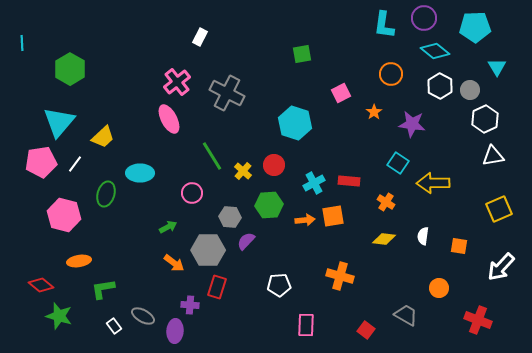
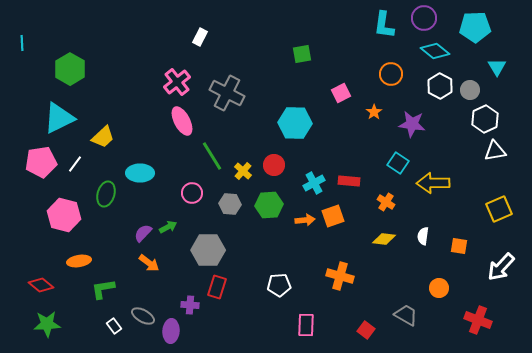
pink ellipse at (169, 119): moved 13 px right, 2 px down
cyan triangle at (59, 122): moved 4 px up; rotated 24 degrees clockwise
cyan hexagon at (295, 123): rotated 16 degrees counterclockwise
white triangle at (493, 156): moved 2 px right, 5 px up
orange square at (333, 216): rotated 10 degrees counterclockwise
gray hexagon at (230, 217): moved 13 px up
purple semicircle at (246, 241): moved 103 px left, 8 px up
orange arrow at (174, 263): moved 25 px left
green star at (59, 316): moved 12 px left, 8 px down; rotated 20 degrees counterclockwise
purple ellipse at (175, 331): moved 4 px left
